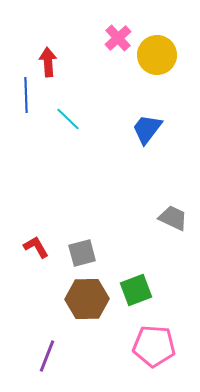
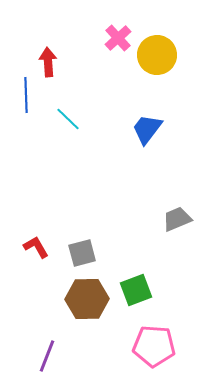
gray trapezoid: moved 4 px right, 1 px down; rotated 48 degrees counterclockwise
